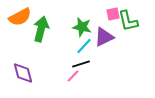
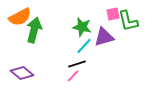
green arrow: moved 7 px left, 1 px down
purple triangle: rotated 10 degrees clockwise
black line: moved 4 px left
purple diamond: moved 1 px left; rotated 35 degrees counterclockwise
